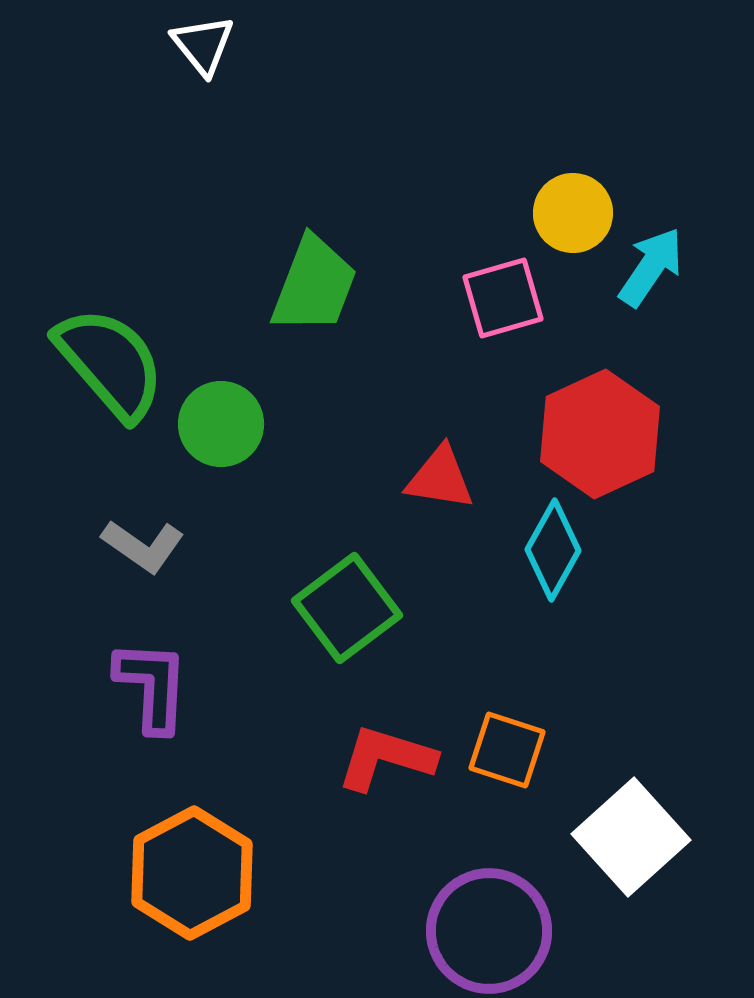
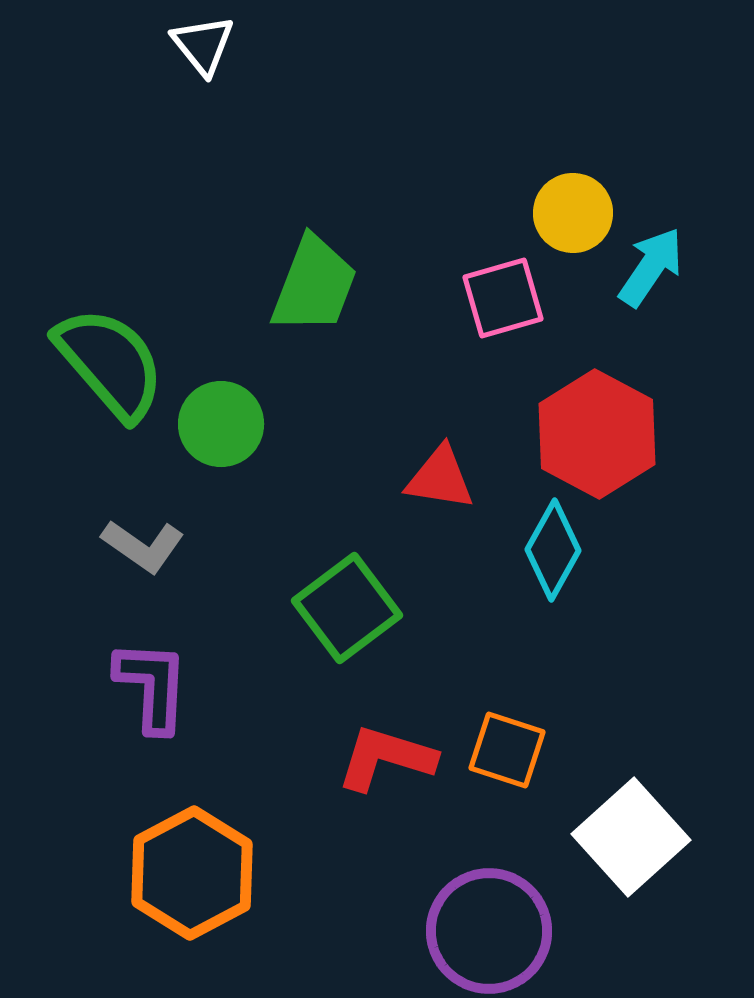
red hexagon: moved 3 px left; rotated 7 degrees counterclockwise
